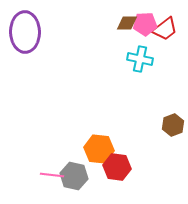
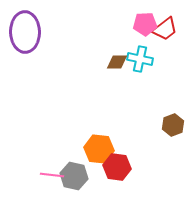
brown diamond: moved 10 px left, 39 px down
